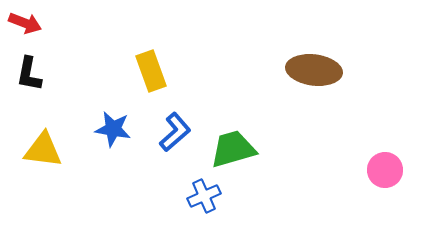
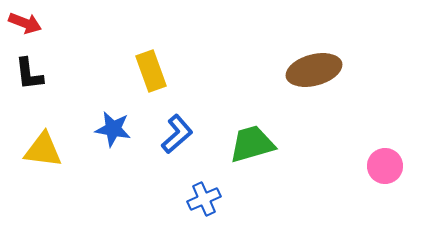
brown ellipse: rotated 22 degrees counterclockwise
black L-shape: rotated 18 degrees counterclockwise
blue L-shape: moved 2 px right, 2 px down
green trapezoid: moved 19 px right, 5 px up
pink circle: moved 4 px up
blue cross: moved 3 px down
